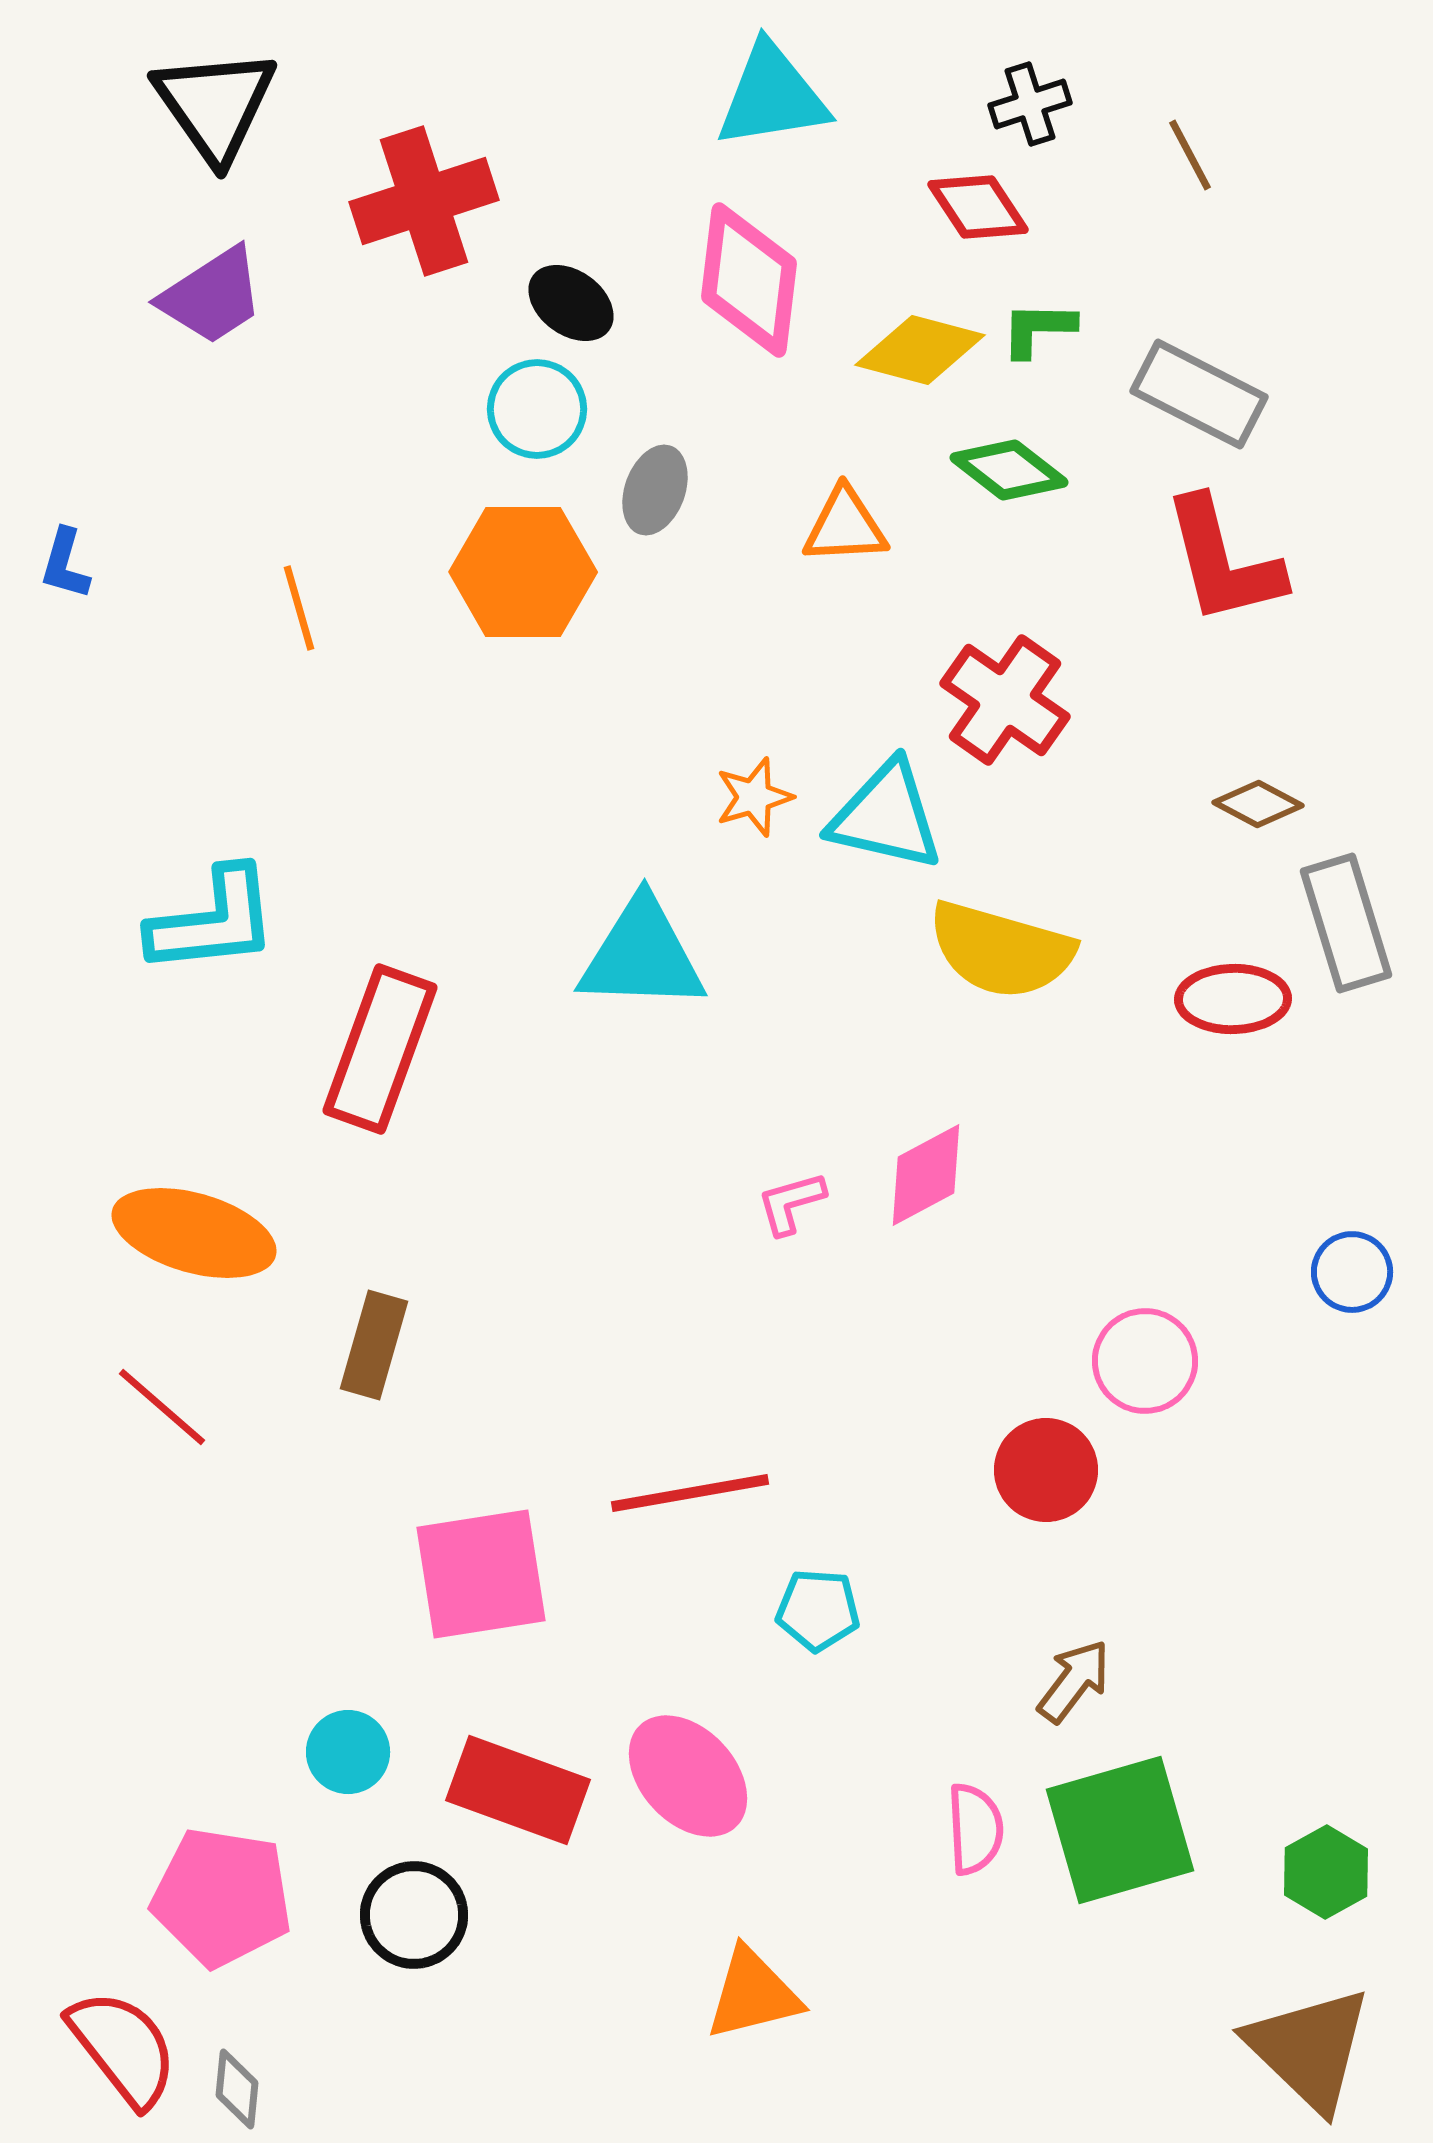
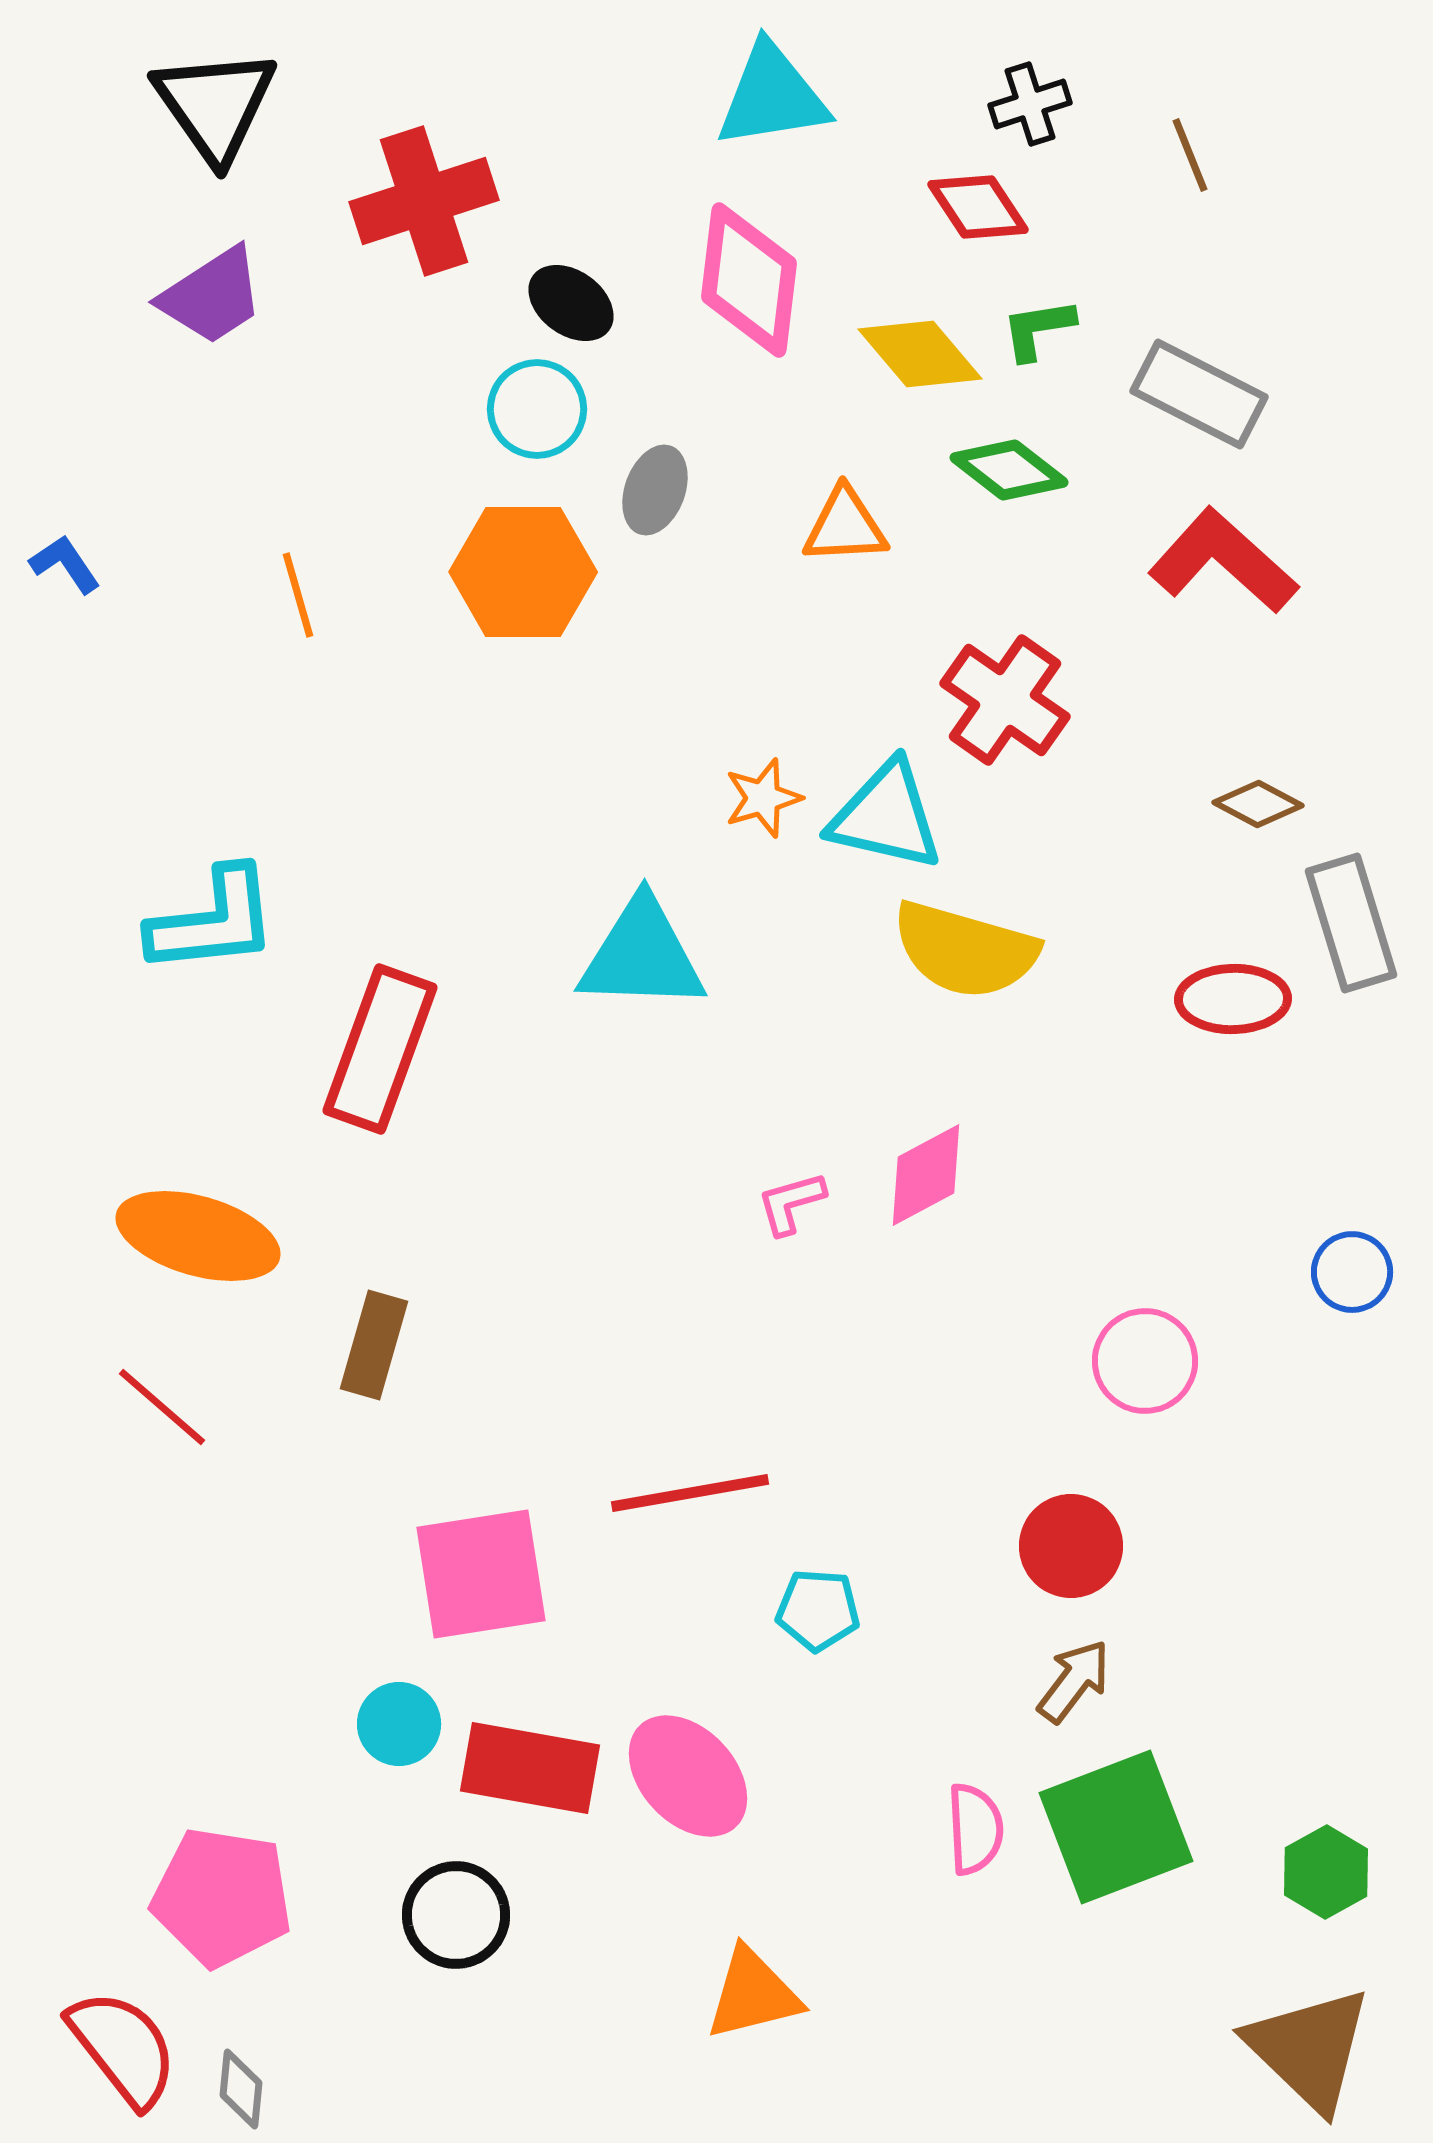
brown line at (1190, 155): rotated 6 degrees clockwise
green L-shape at (1038, 329): rotated 10 degrees counterclockwise
yellow diamond at (920, 350): moved 4 px down; rotated 35 degrees clockwise
red L-shape at (1223, 561): rotated 146 degrees clockwise
blue L-shape at (65, 564): rotated 130 degrees clockwise
orange line at (299, 608): moved 1 px left, 13 px up
orange star at (754, 797): moved 9 px right, 1 px down
gray rectangle at (1346, 923): moved 5 px right
yellow semicircle at (1001, 950): moved 36 px left
orange ellipse at (194, 1233): moved 4 px right, 3 px down
red circle at (1046, 1470): moved 25 px right, 76 px down
cyan circle at (348, 1752): moved 51 px right, 28 px up
red rectangle at (518, 1790): moved 12 px right, 22 px up; rotated 10 degrees counterclockwise
green square at (1120, 1830): moved 4 px left, 3 px up; rotated 5 degrees counterclockwise
black circle at (414, 1915): moved 42 px right
gray diamond at (237, 2089): moved 4 px right
